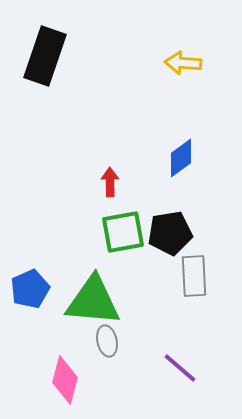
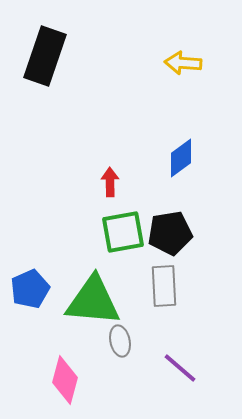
gray rectangle: moved 30 px left, 10 px down
gray ellipse: moved 13 px right
